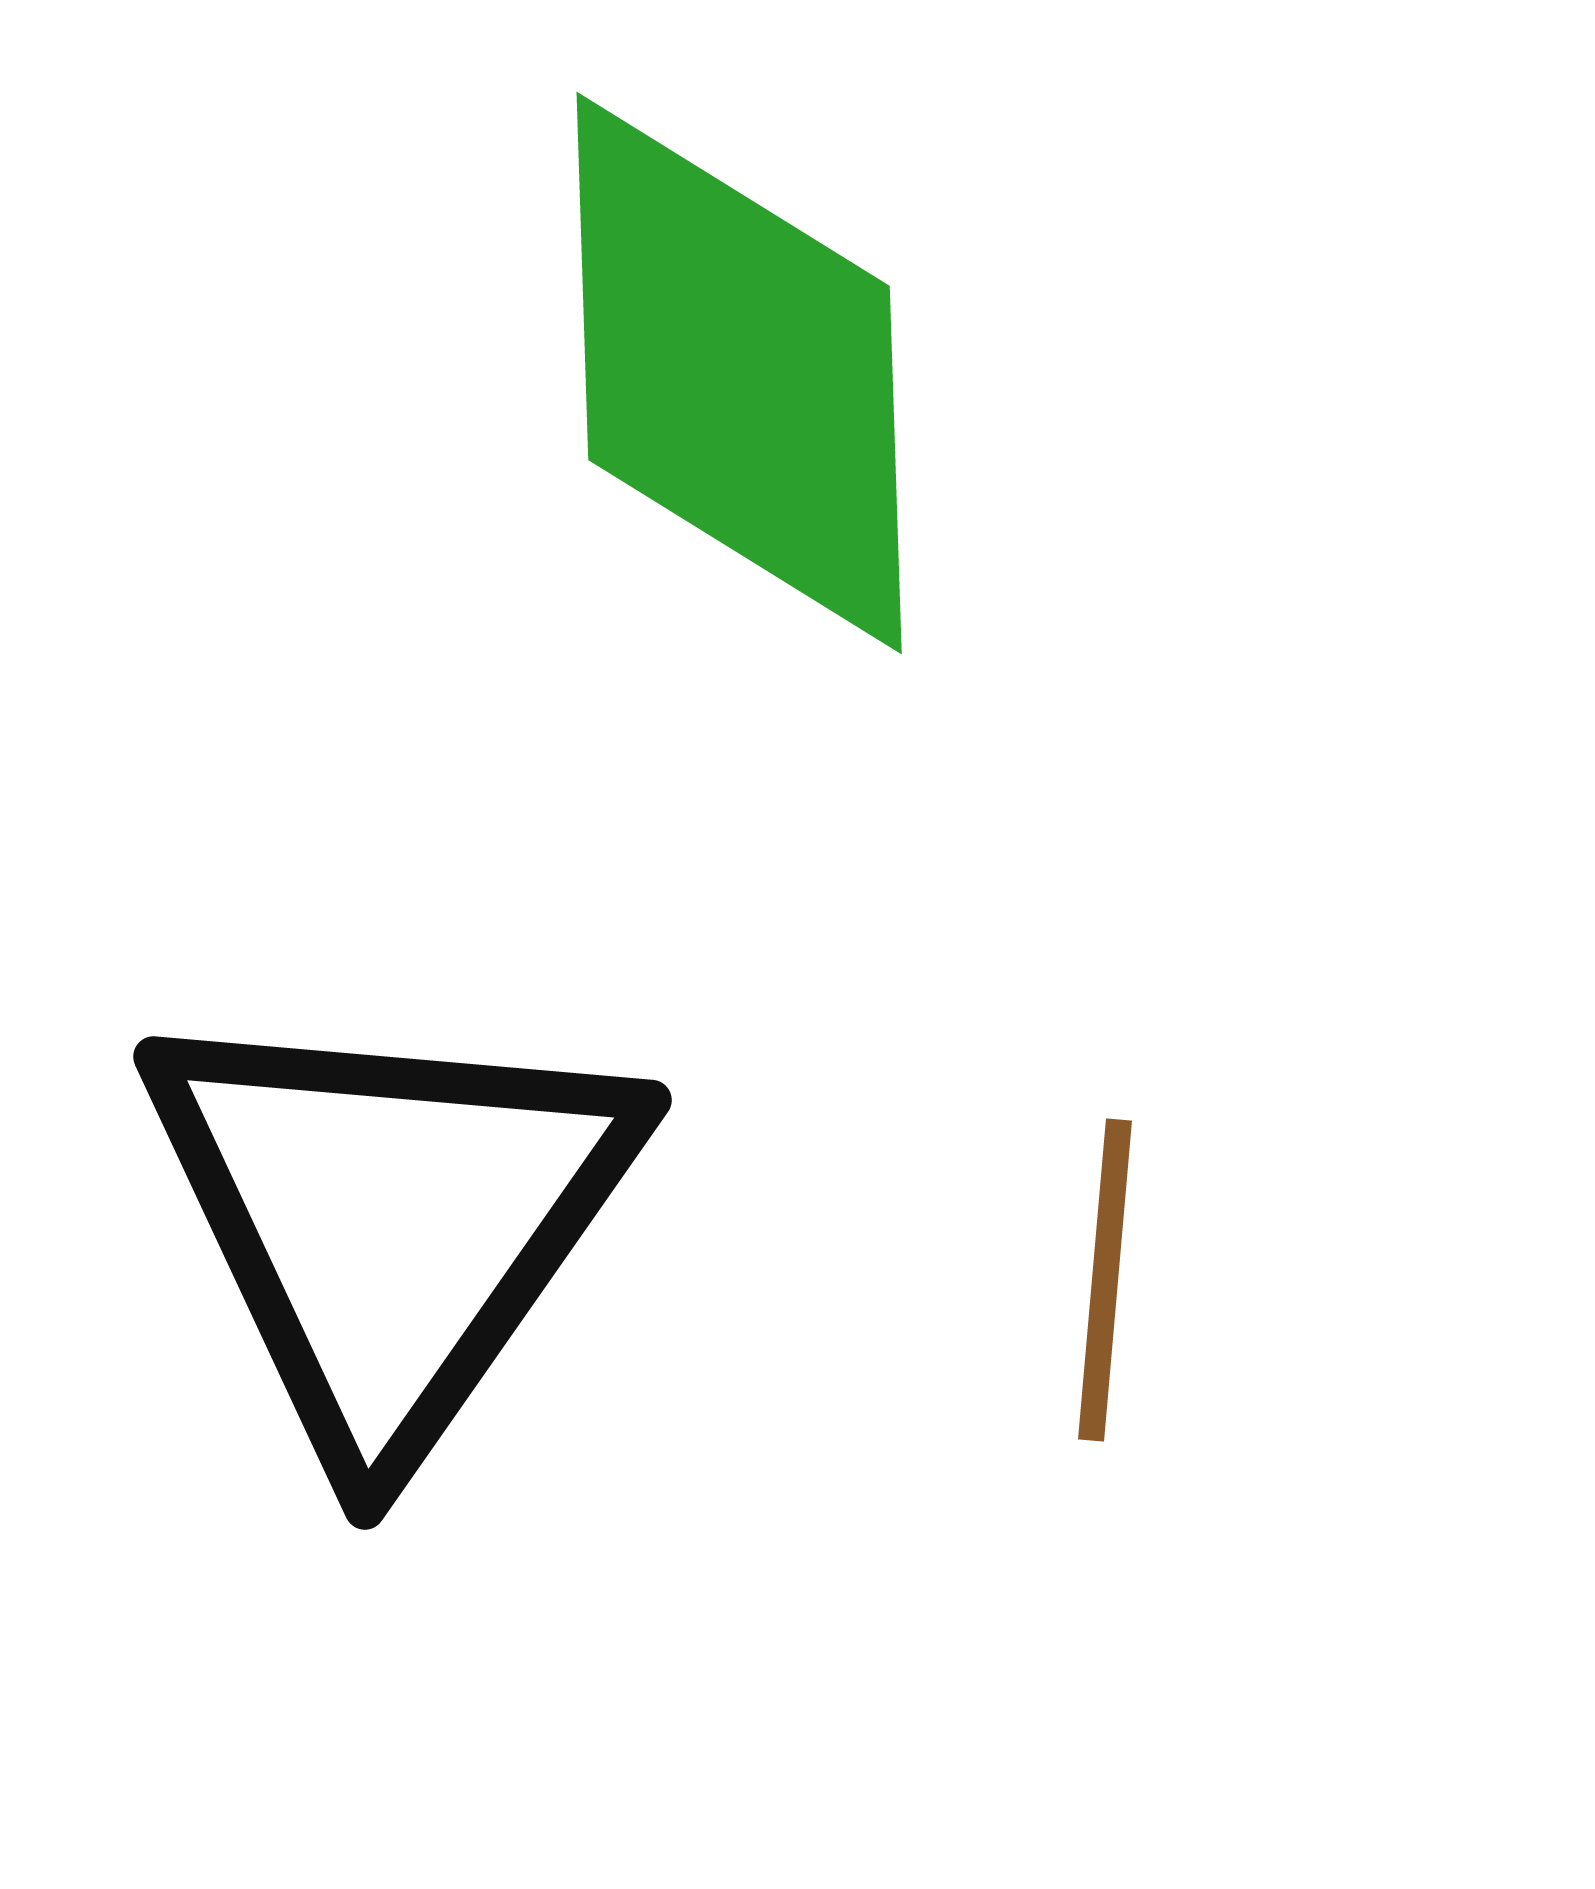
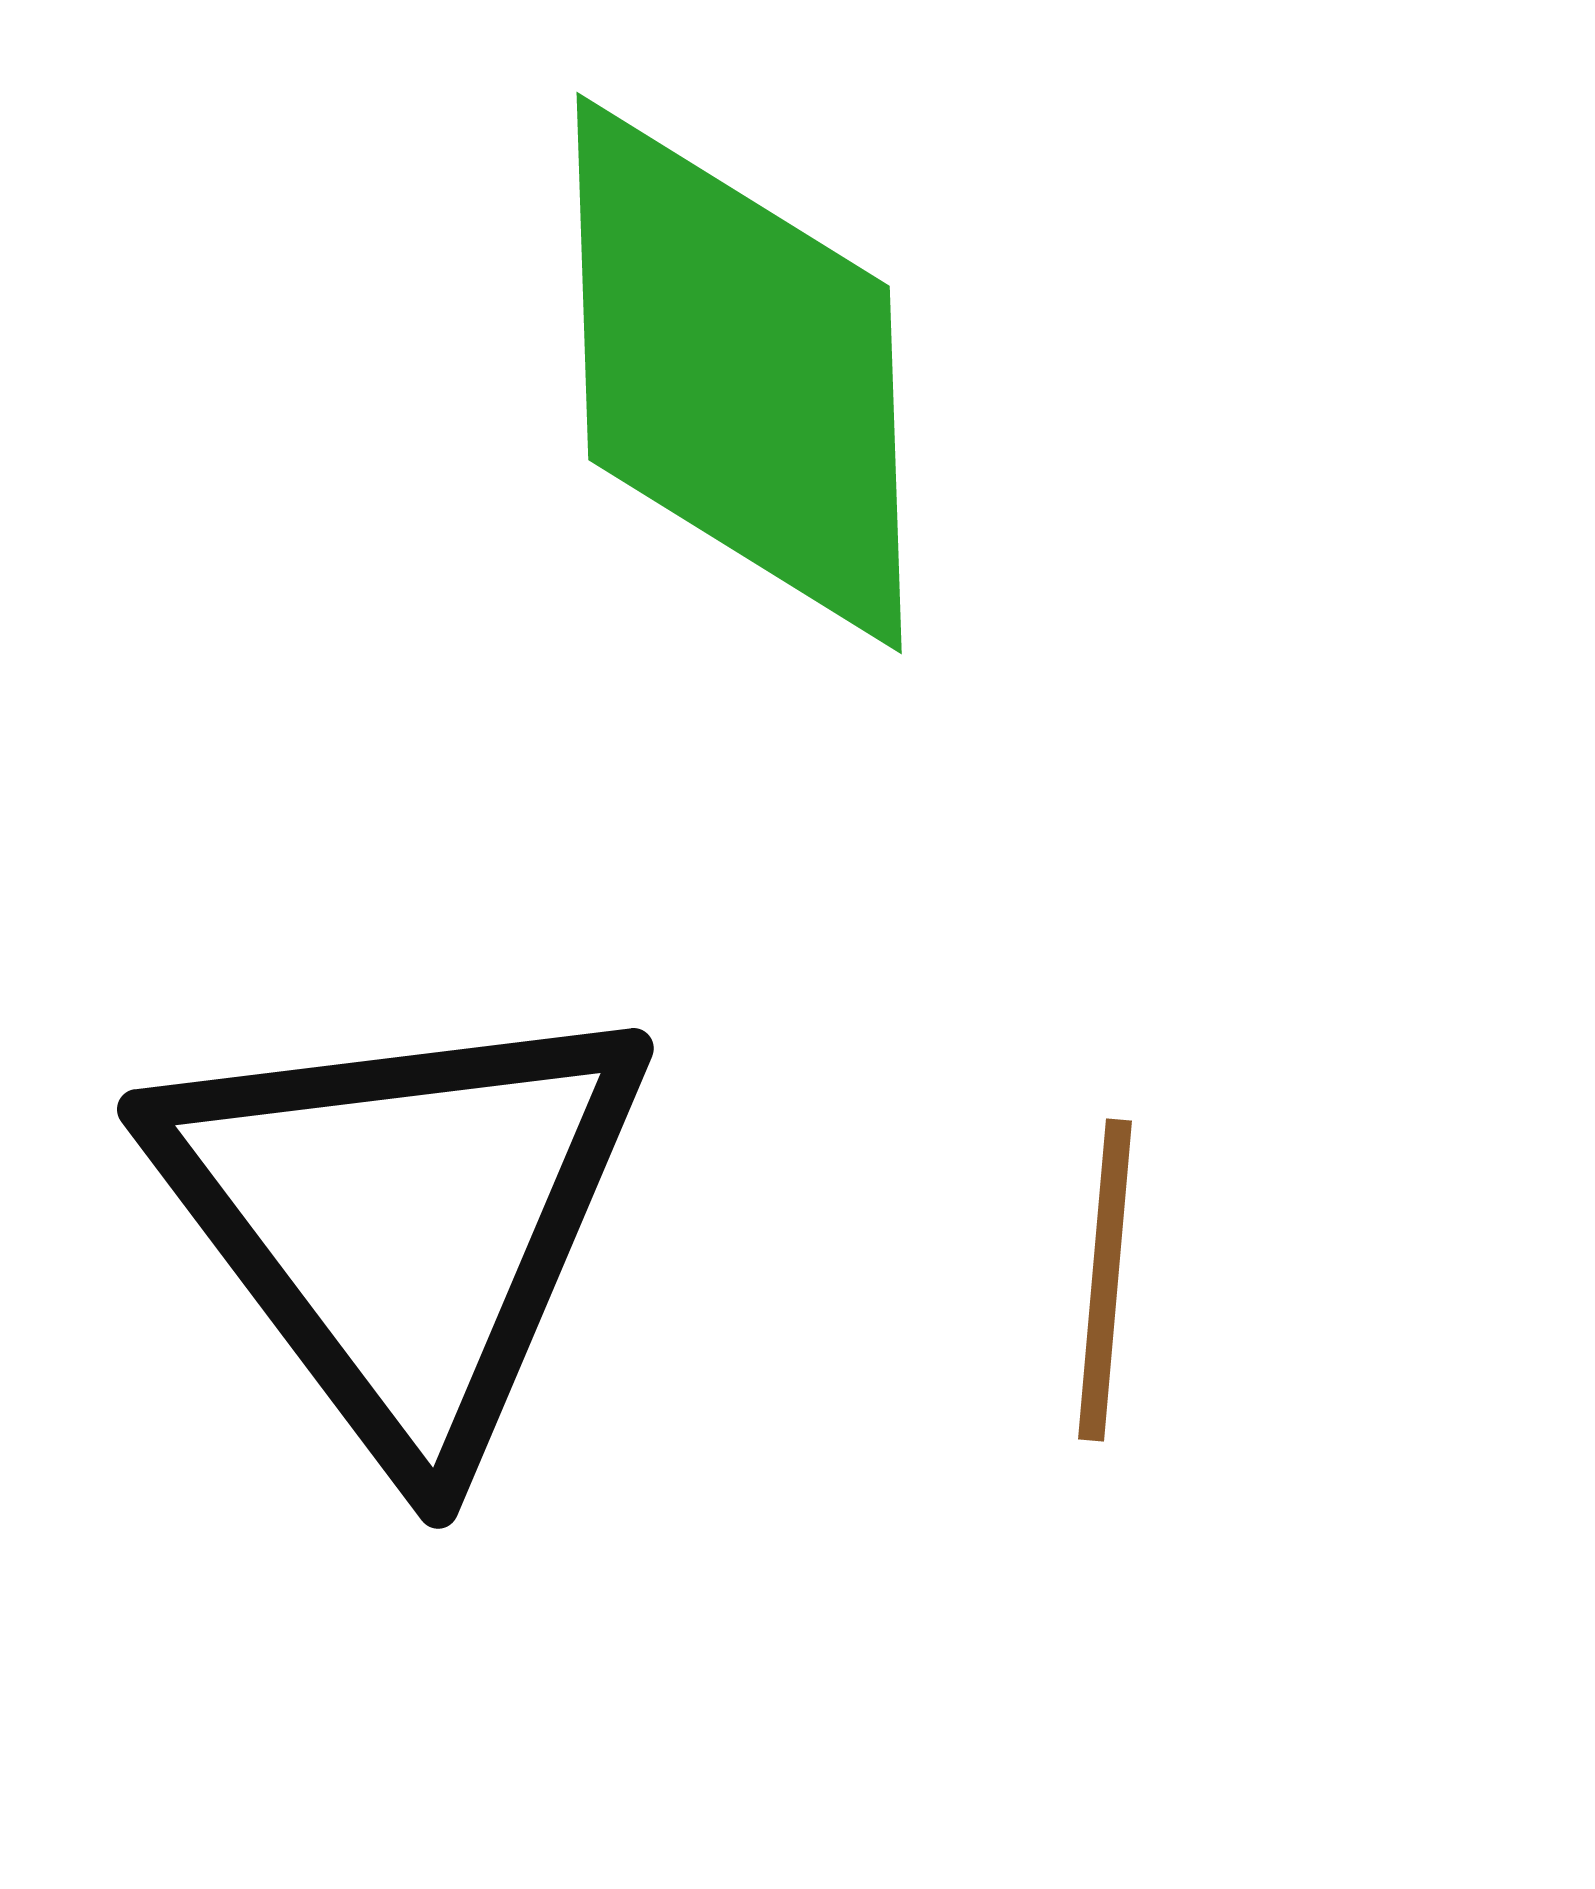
black triangle: moved 13 px right; rotated 12 degrees counterclockwise
